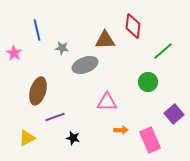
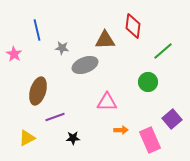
pink star: moved 1 px down
purple square: moved 2 px left, 5 px down
black star: rotated 16 degrees counterclockwise
